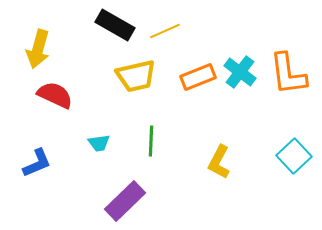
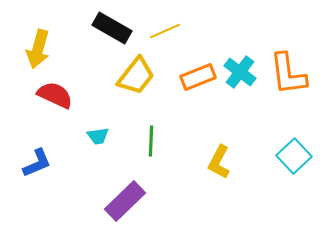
black rectangle: moved 3 px left, 3 px down
yellow trapezoid: rotated 39 degrees counterclockwise
cyan trapezoid: moved 1 px left, 7 px up
